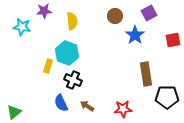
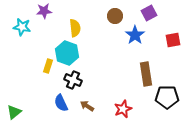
yellow semicircle: moved 3 px right, 7 px down
red star: rotated 18 degrees counterclockwise
